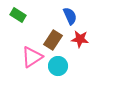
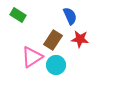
cyan circle: moved 2 px left, 1 px up
